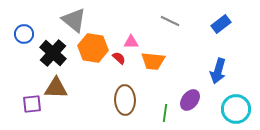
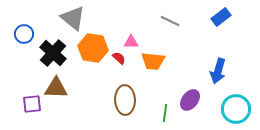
gray triangle: moved 1 px left, 2 px up
blue rectangle: moved 7 px up
